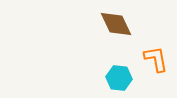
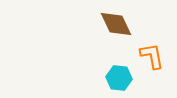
orange L-shape: moved 4 px left, 3 px up
